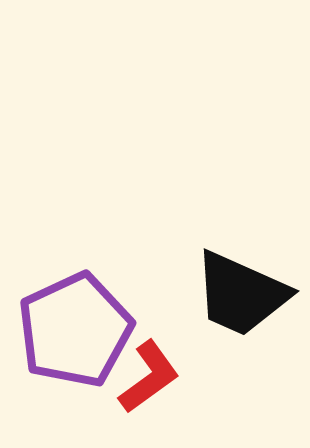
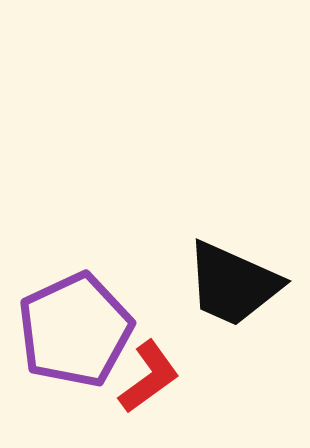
black trapezoid: moved 8 px left, 10 px up
